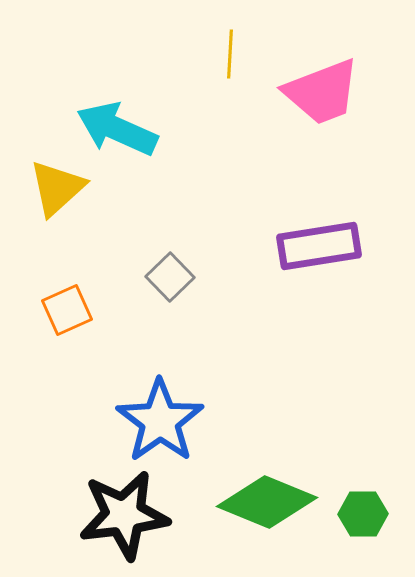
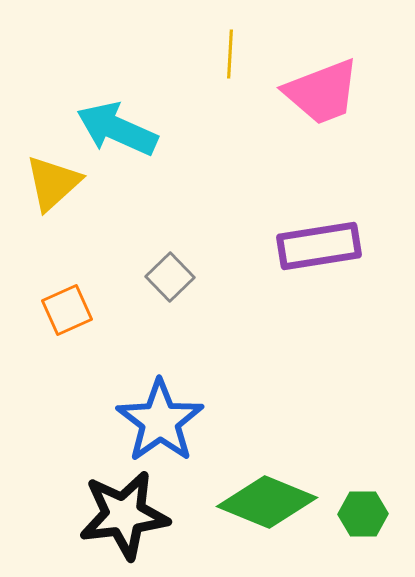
yellow triangle: moved 4 px left, 5 px up
